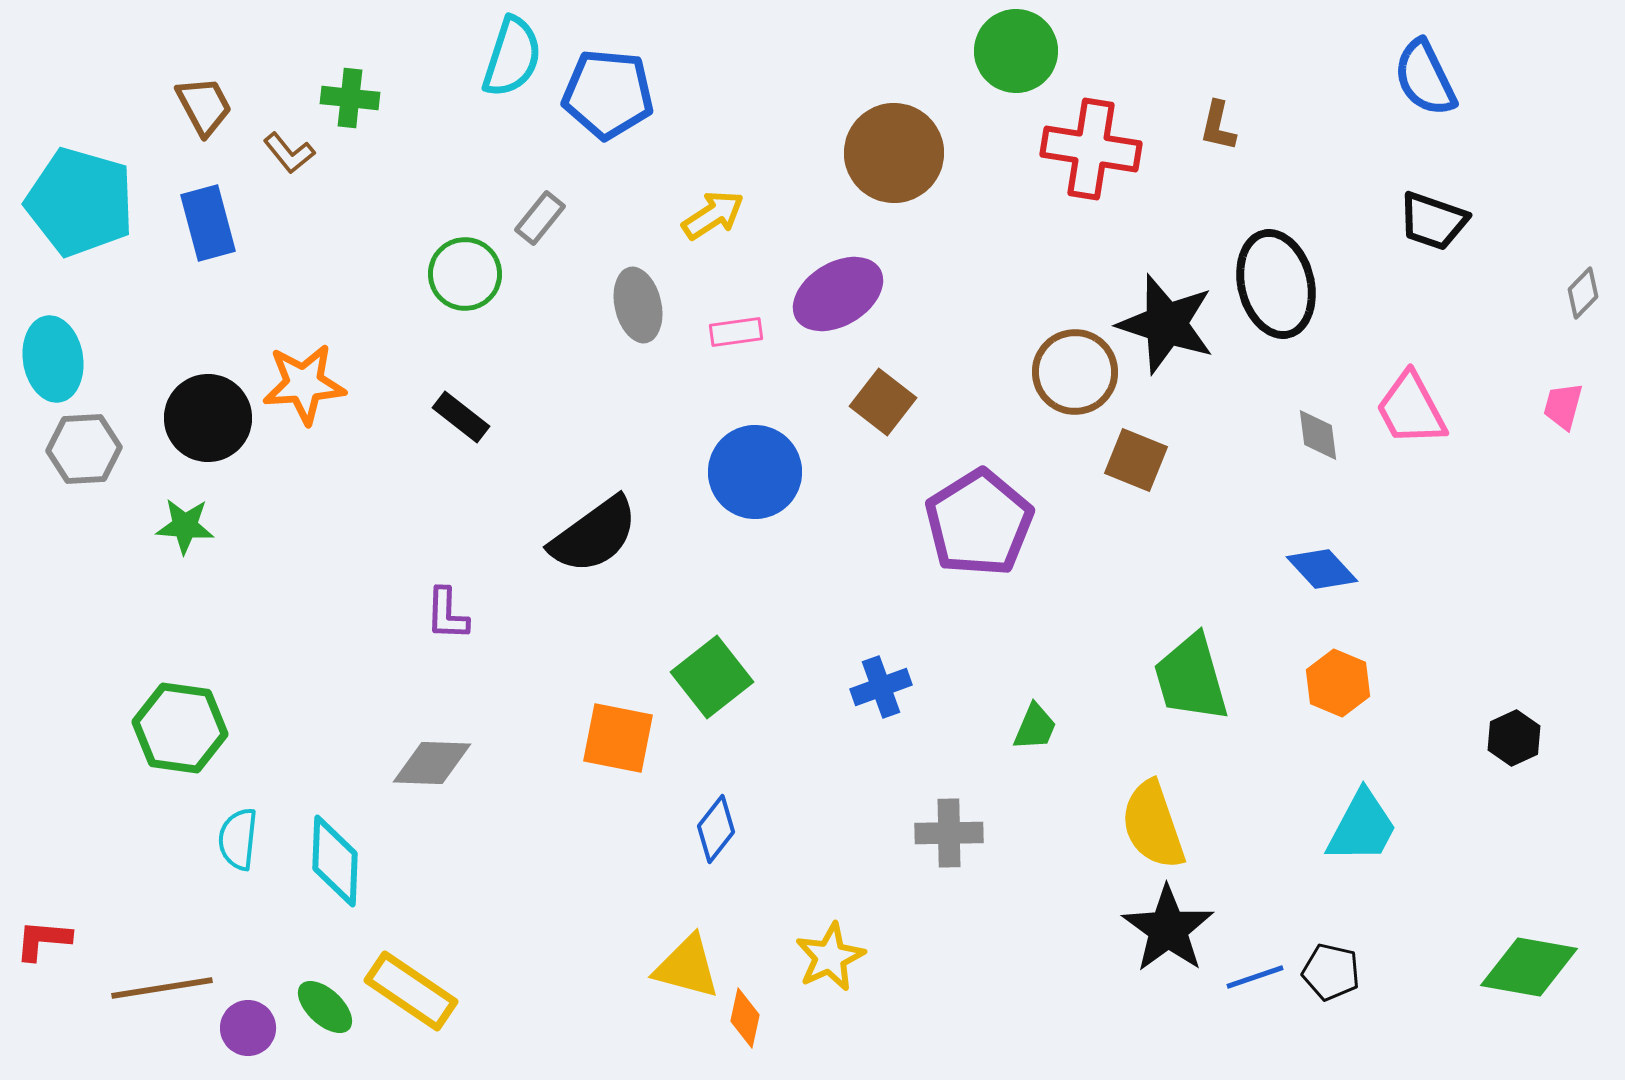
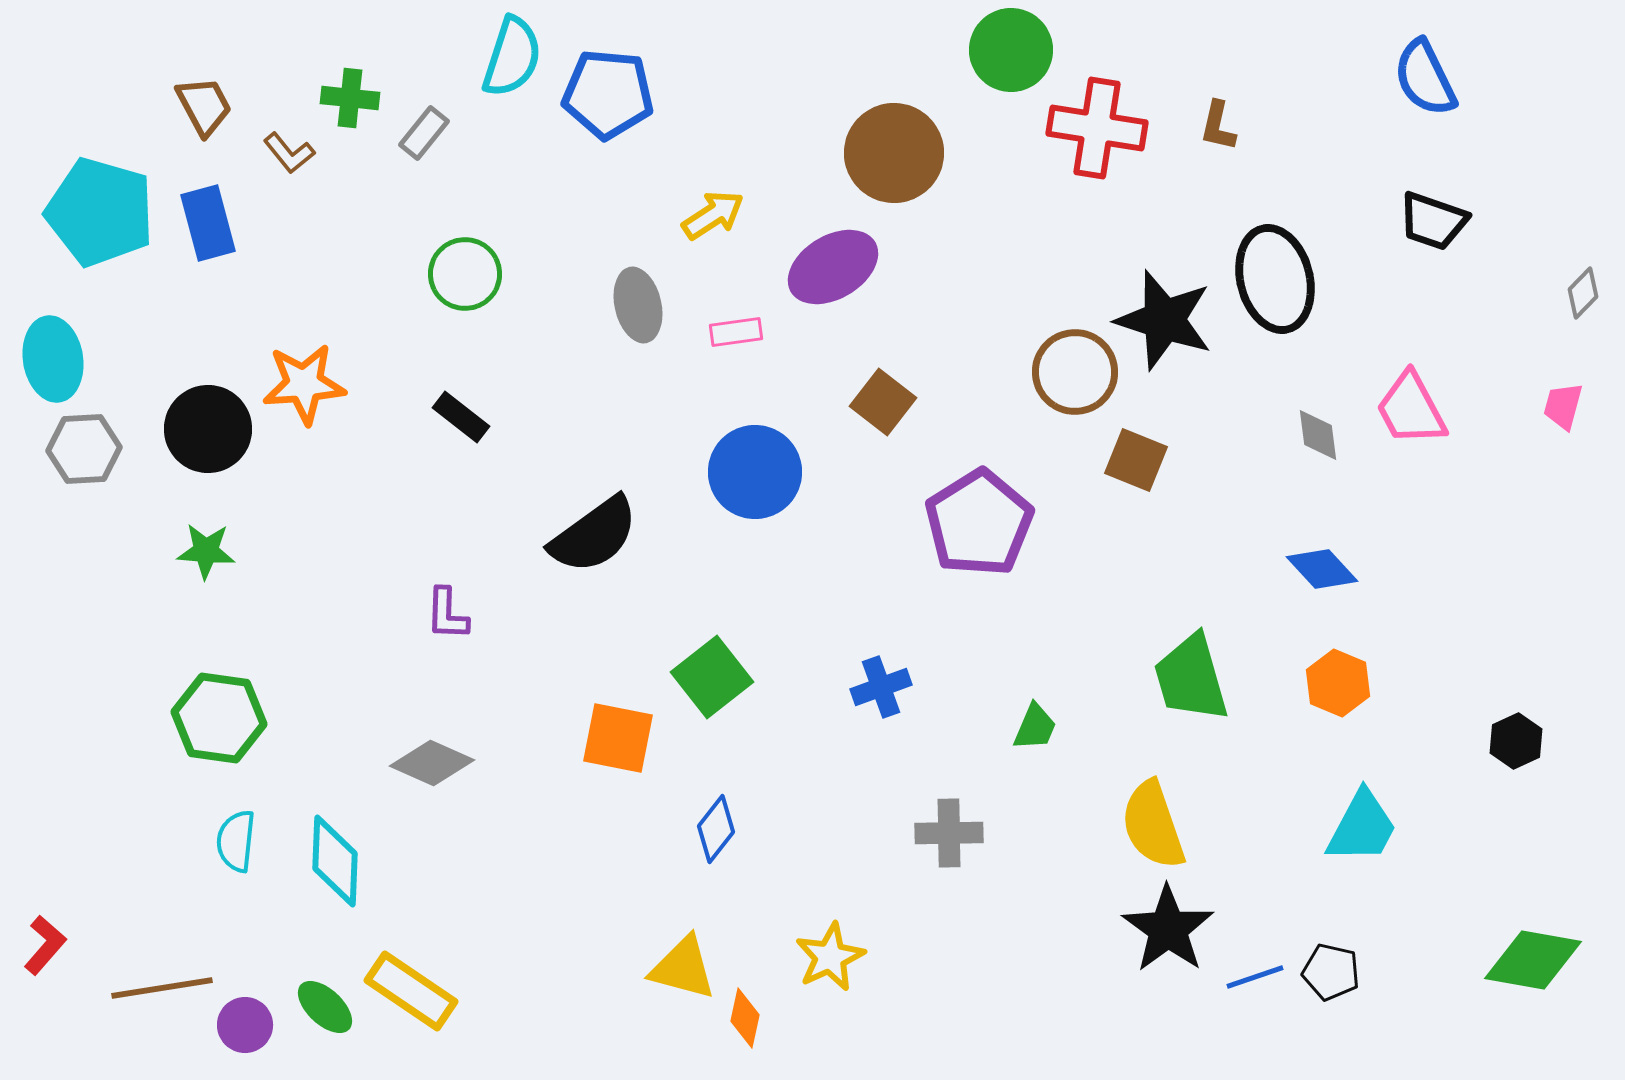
green circle at (1016, 51): moved 5 px left, 1 px up
red cross at (1091, 149): moved 6 px right, 21 px up
cyan pentagon at (80, 202): moved 20 px right, 10 px down
gray rectangle at (540, 218): moved 116 px left, 85 px up
black ellipse at (1276, 284): moved 1 px left, 5 px up
purple ellipse at (838, 294): moved 5 px left, 27 px up
black star at (1166, 324): moved 2 px left, 4 px up
black circle at (208, 418): moved 11 px down
green star at (185, 526): moved 21 px right, 25 px down
green hexagon at (180, 728): moved 39 px right, 10 px up
black hexagon at (1514, 738): moved 2 px right, 3 px down
gray diamond at (432, 763): rotated 22 degrees clockwise
cyan semicircle at (238, 839): moved 2 px left, 2 px down
red L-shape at (43, 940): moved 2 px right, 5 px down; rotated 126 degrees clockwise
yellow triangle at (687, 967): moved 4 px left, 1 px down
green diamond at (1529, 967): moved 4 px right, 7 px up
purple circle at (248, 1028): moved 3 px left, 3 px up
